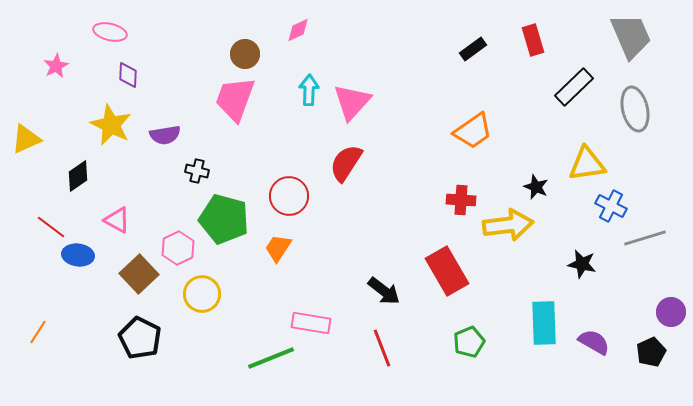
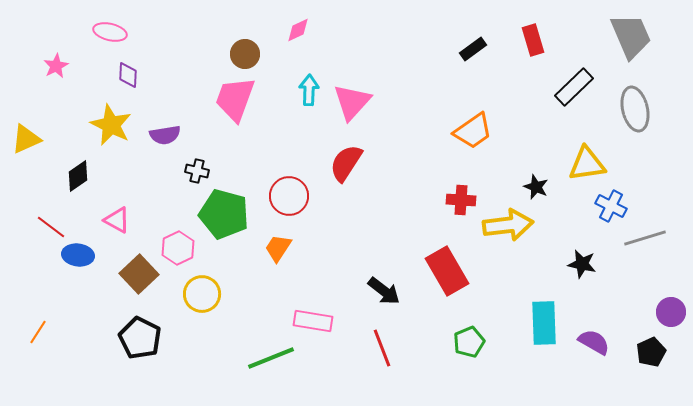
green pentagon at (224, 219): moved 5 px up
pink rectangle at (311, 323): moved 2 px right, 2 px up
